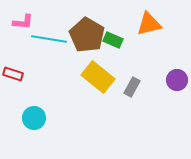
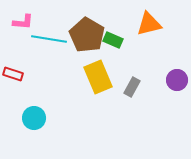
yellow rectangle: rotated 28 degrees clockwise
